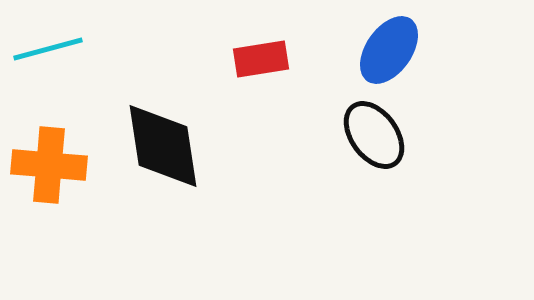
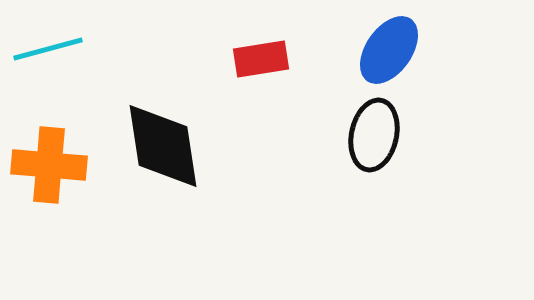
black ellipse: rotated 48 degrees clockwise
